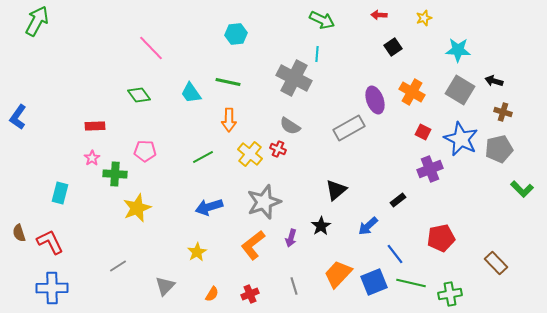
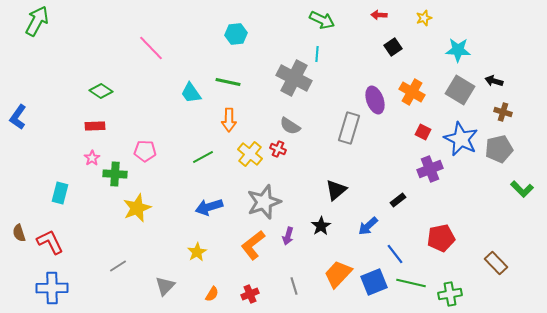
green diamond at (139, 95): moved 38 px left, 4 px up; rotated 20 degrees counterclockwise
gray rectangle at (349, 128): rotated 44 degrees counterclockwise
purple arrow at (291, 238): moved 3 px left, 2 px up
